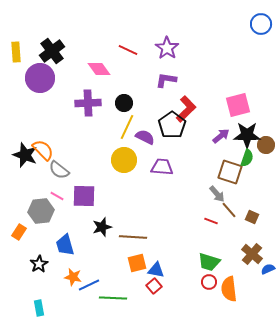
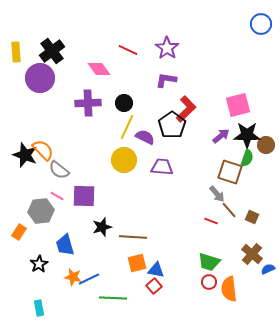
blue line at (89, 285): moved 6 px up
